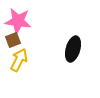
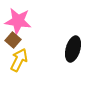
brown square: rotated 28 degrees counterclockwise
